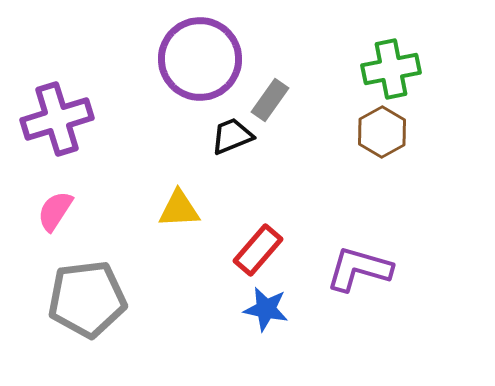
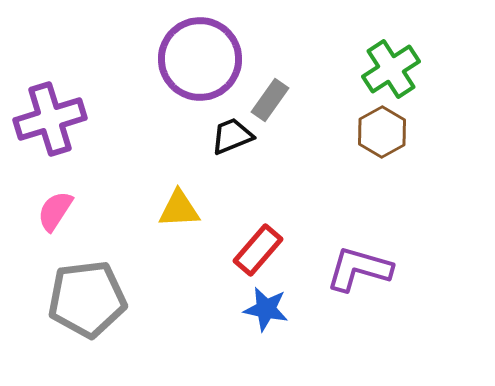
green cross: rotated 22 degrees counterclockwise
purple cross: moved 7 px left
